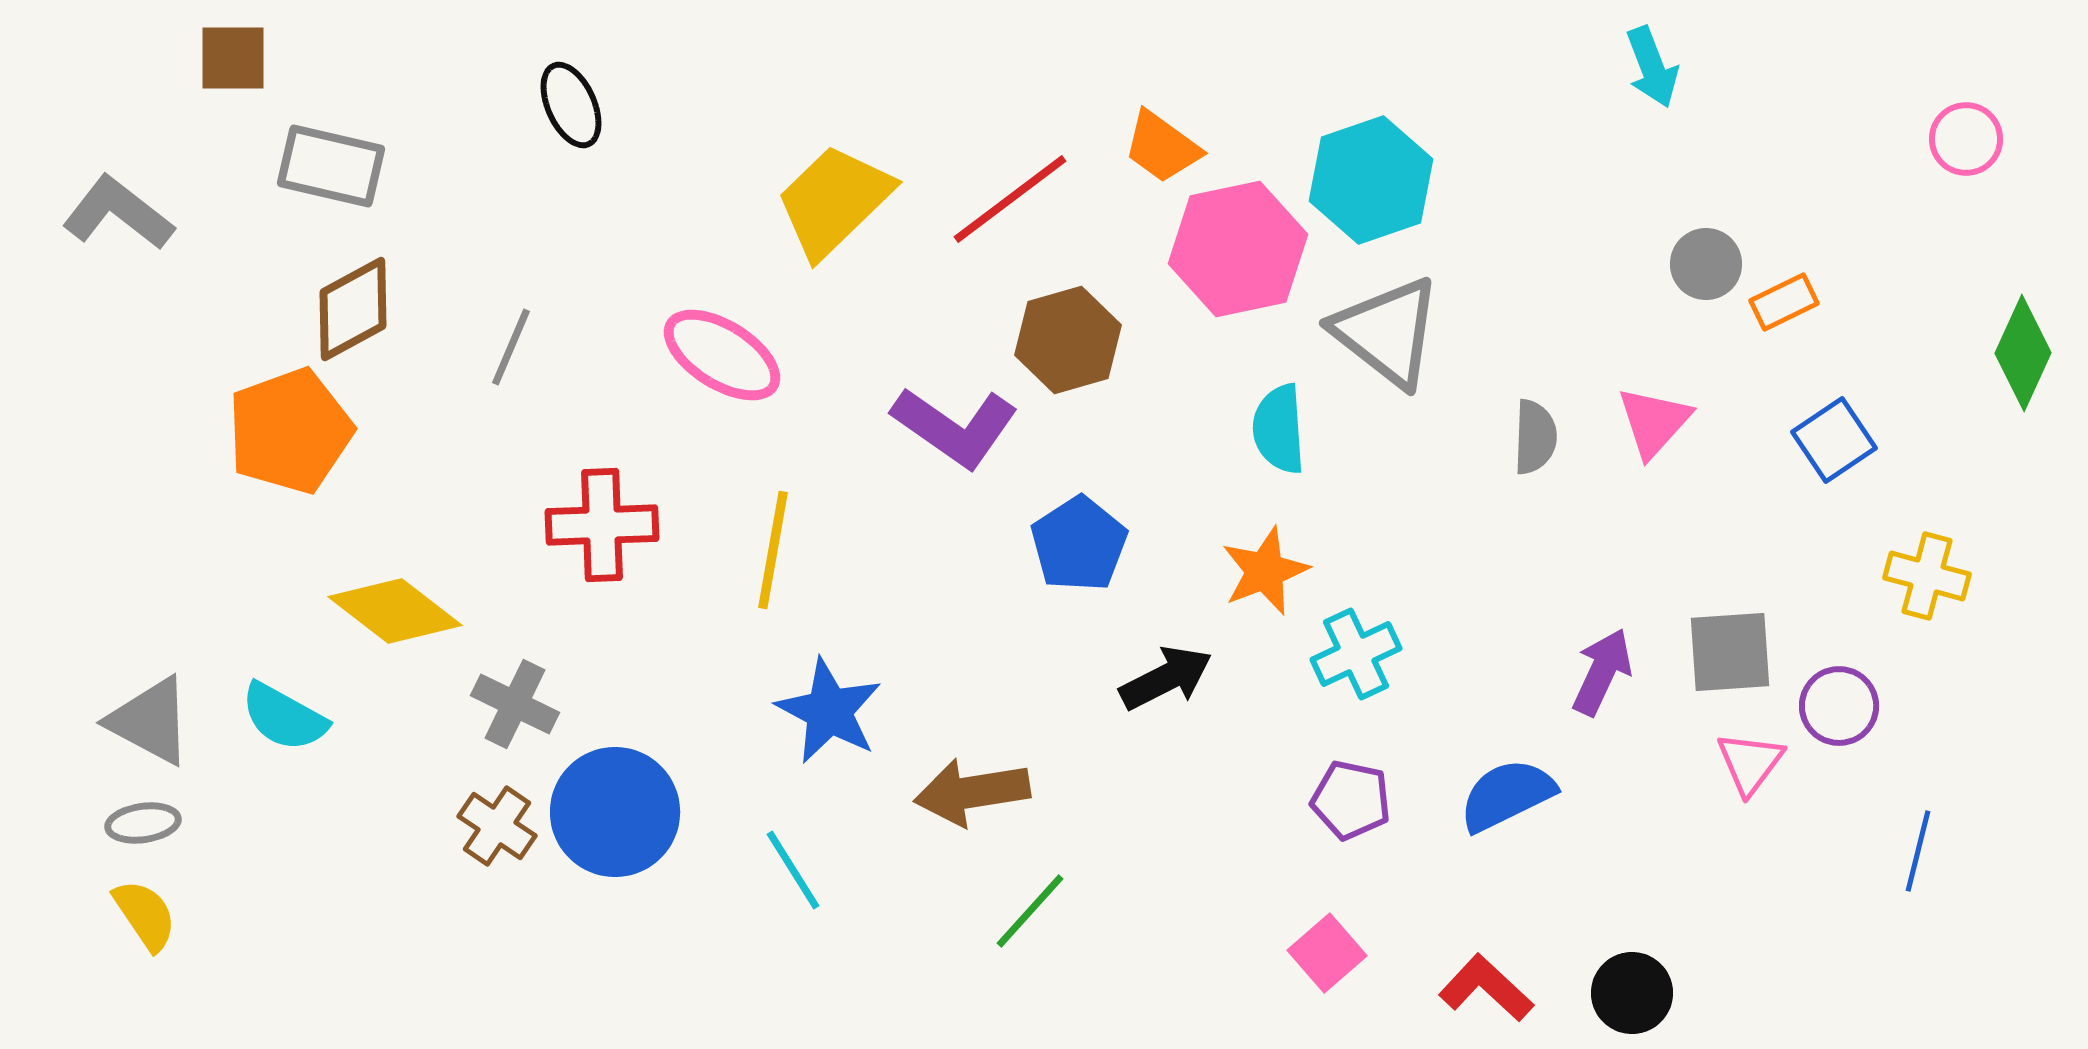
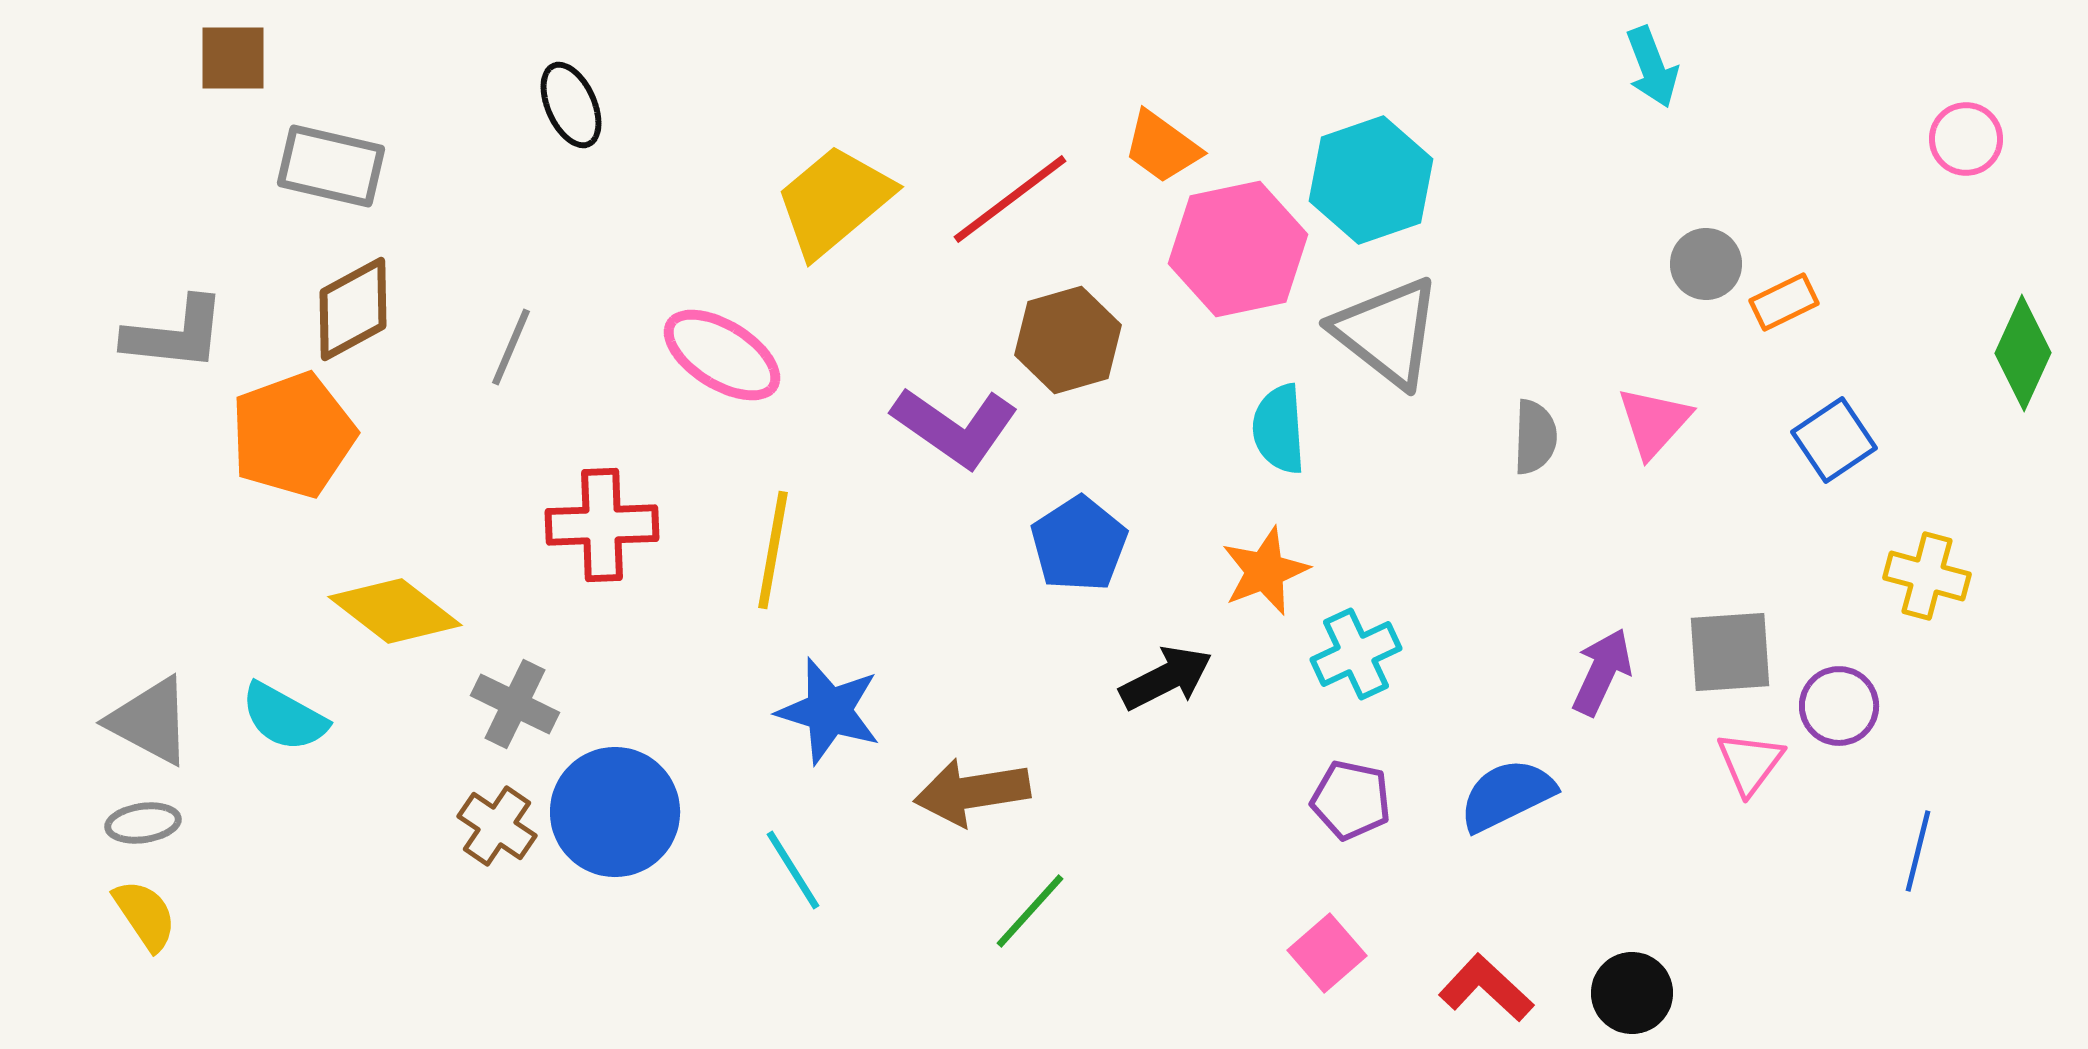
yellow trapezoid at (834, 201): rotated 4 degrees clockwise
gray L-shape at (118, 213): moved 57 px right, 121 px down; rotated 148 degrees clockwise
orange pentagon at (290, 431): moved 3 px right, 4 px down
blue star at (829, 711): rotated 11 degrees counterclockwise
